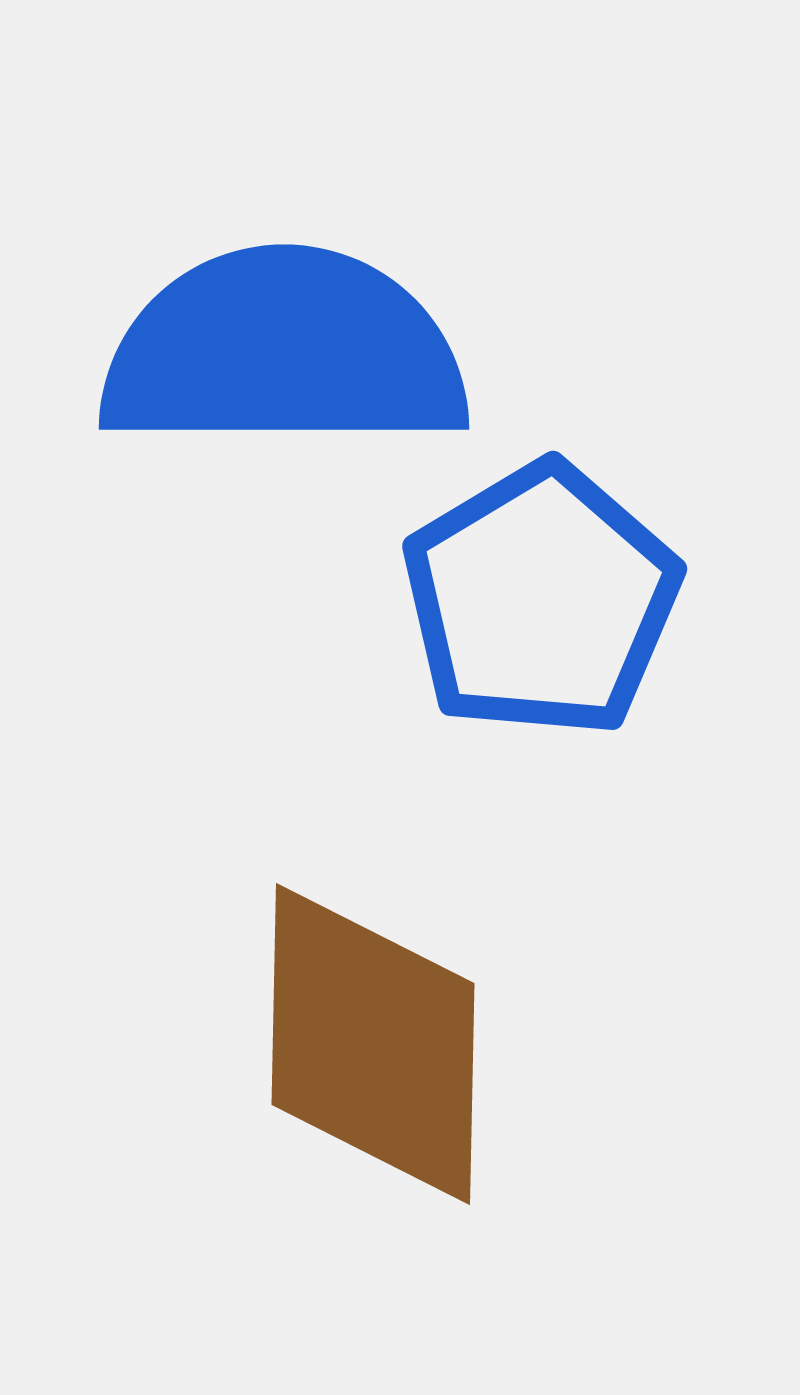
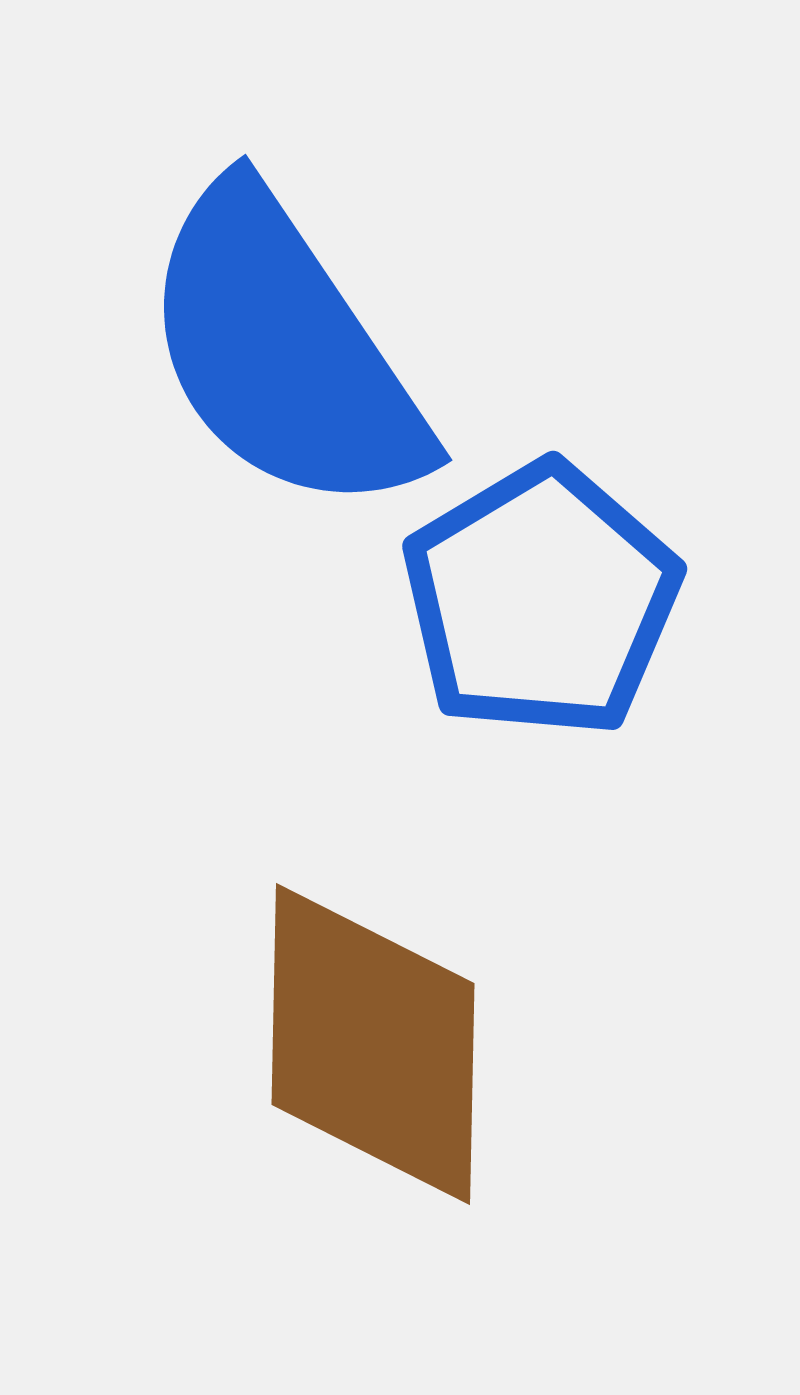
blue semicircle: rotated 124 degrees counterclockwise
